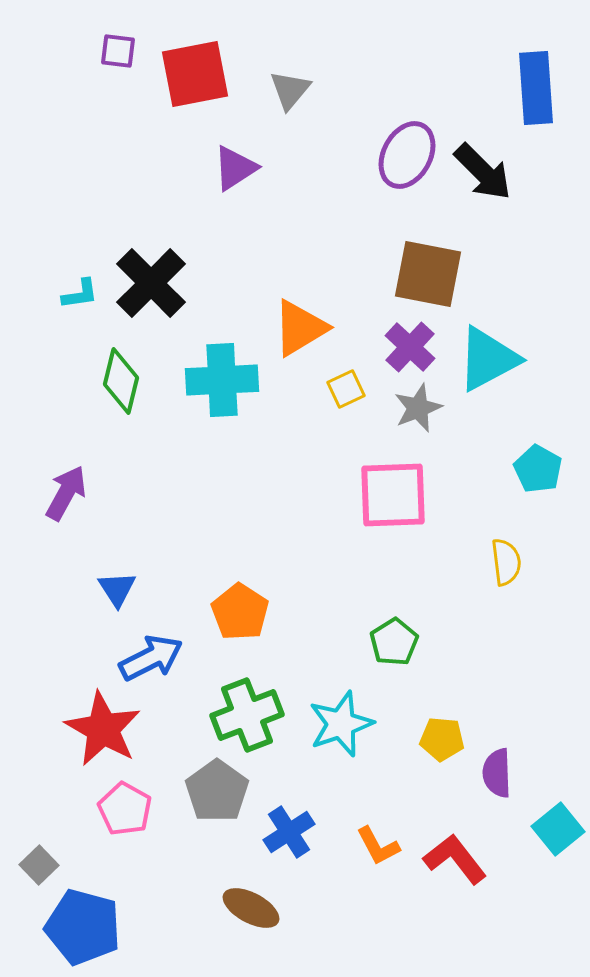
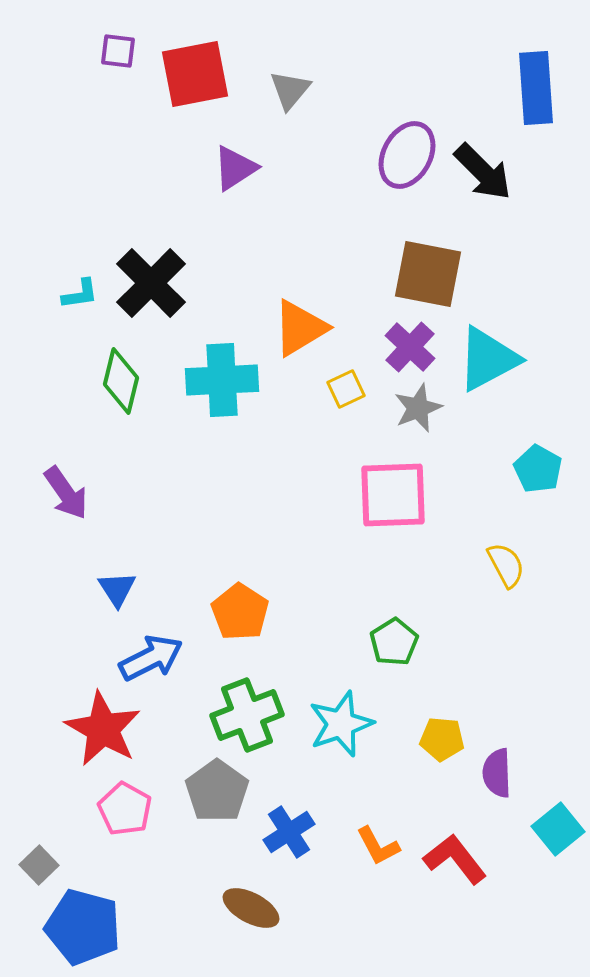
purple arrow: rotated 116 degrees clockwise
yellow semicircle: moved 3 px down; rotated 21 degrees counterclockwise
